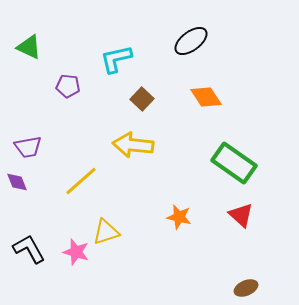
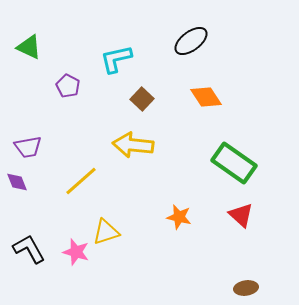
purple pentagon: rotated 20 degrees clockwise
brown ellipse: rotated 15 degrees clockwise
